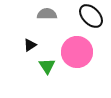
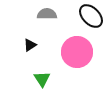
green triangle: moved 5 px left, 13 px down
